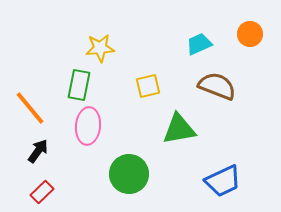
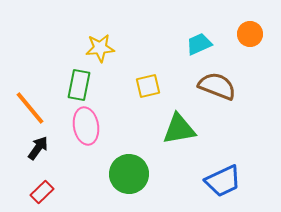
pink ellipse: moved 2 px left; rotated 15 degrees counterclockwise
black arrow: moved 3 px up
